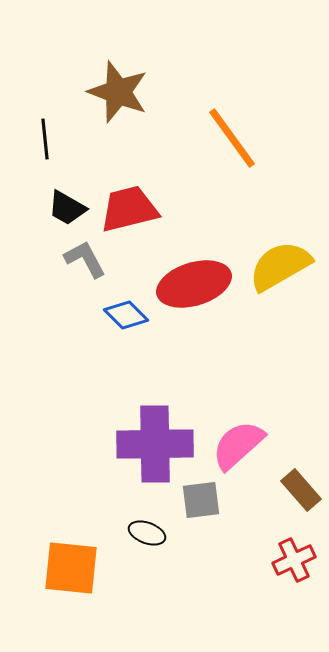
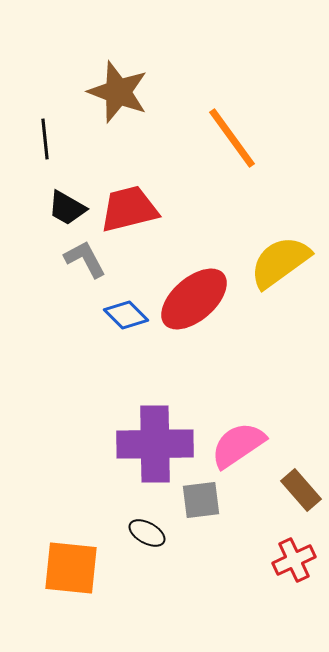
yellow semicircle: moved 4 px up; rotated 6 degrees counterclockwise
red ellipse: moved 15 px down; rotated 24 degrees counterclockwise
pink semicircle: rotated 8 degrees clockwise
black ellipse: rotated 9 degrees clockwise
